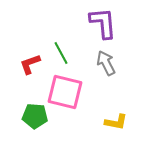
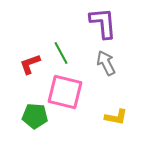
yellow L-shape: moved 5 px up
